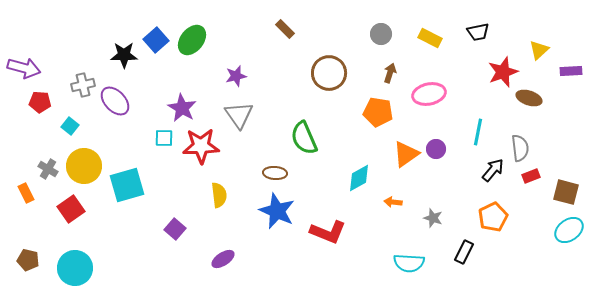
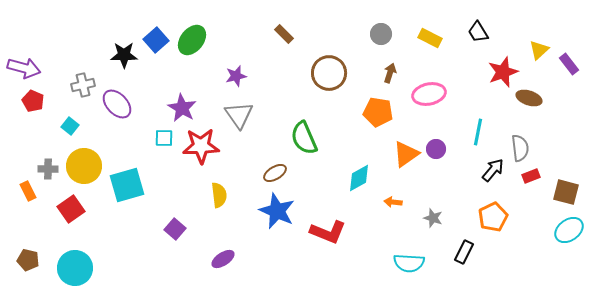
brown rectangle at (285, 29): moved 1 px left, 5 px down
black trapezoid at (478, 32): rotated 70 degrees clockwise
purple rectangle at (571, 71): moved 2 px left, 7 px up; rotated 55 degrees clockwise
purple ellipse at (115, 101): moved 2 px right, 3 px down
red pentagon at (40, 102): moved 7 px left, 1 px up; rotated 20 degrees clockwise
gray cross at (48, 169): rotated 30 degrees counterclockwise
brown ellipse at (275, 173): rotated 35 degrees counterclockwise
orange rectangle at (26, 193): moved 2 px right, 2 px up
